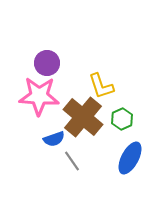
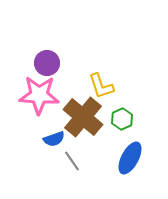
pink star: moved 1 px up
